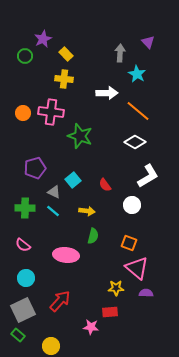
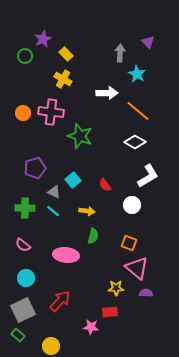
yellow cross: moved 1 px left; rotated 24 degrees clockwise
